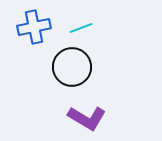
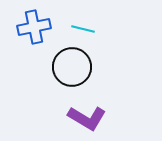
cyan line: moved 2 px right, 1 px down; rotated 35 degrees clockwise
